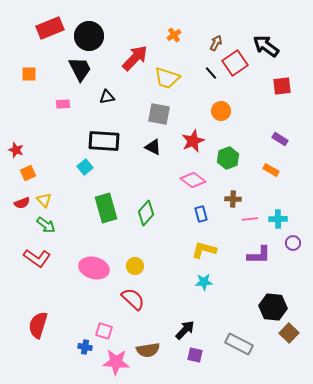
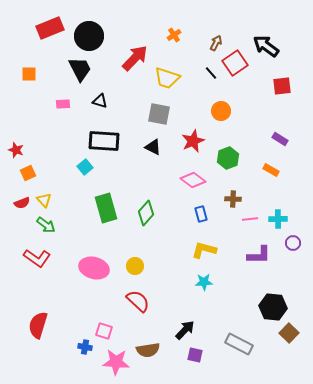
black triangle at (107, 97): moved 7 px left, 4 px down; rotated 28 degrees clockwise
red semicircle at (133, 299): moved 5 px right, 2 px down
